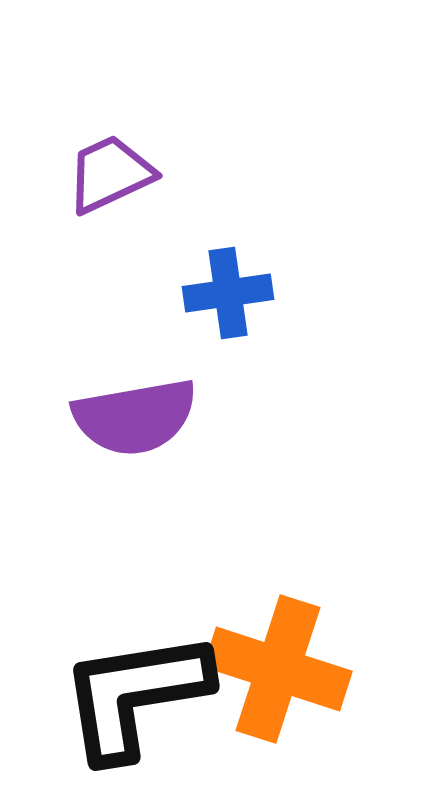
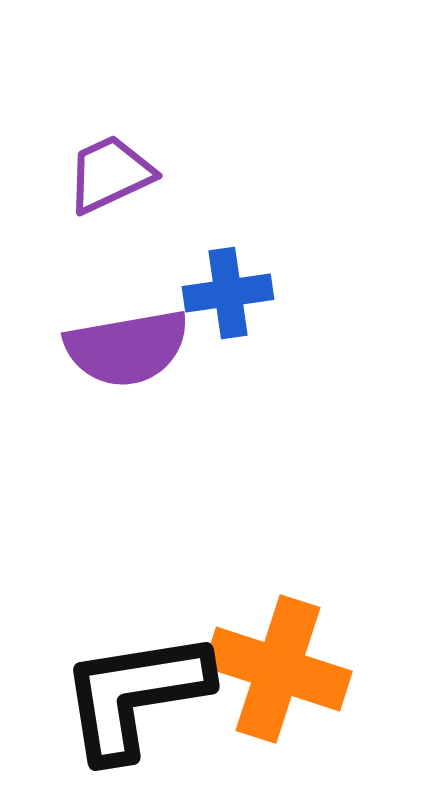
purple semicircle: moved 8 px left, 69 px up
